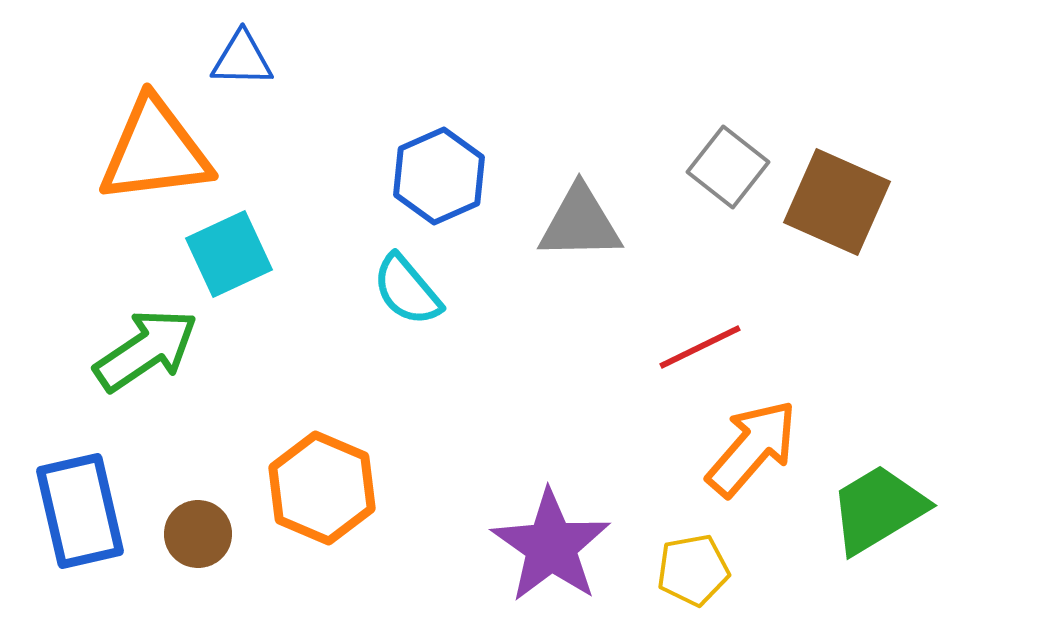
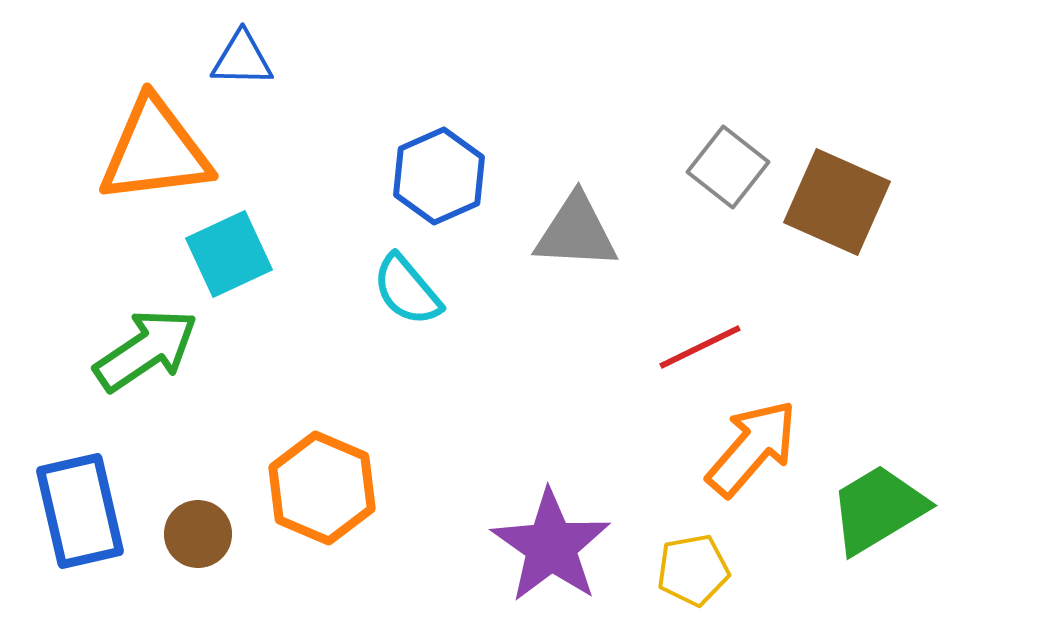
gray triangle: moved 4 px left, 9 px down; rotated 4 degrees clockwise
